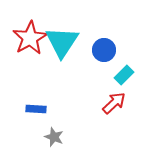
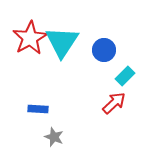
cyan rectangle: moved 1 px right, 1 px down
blue rectangle: moved 2 px right
